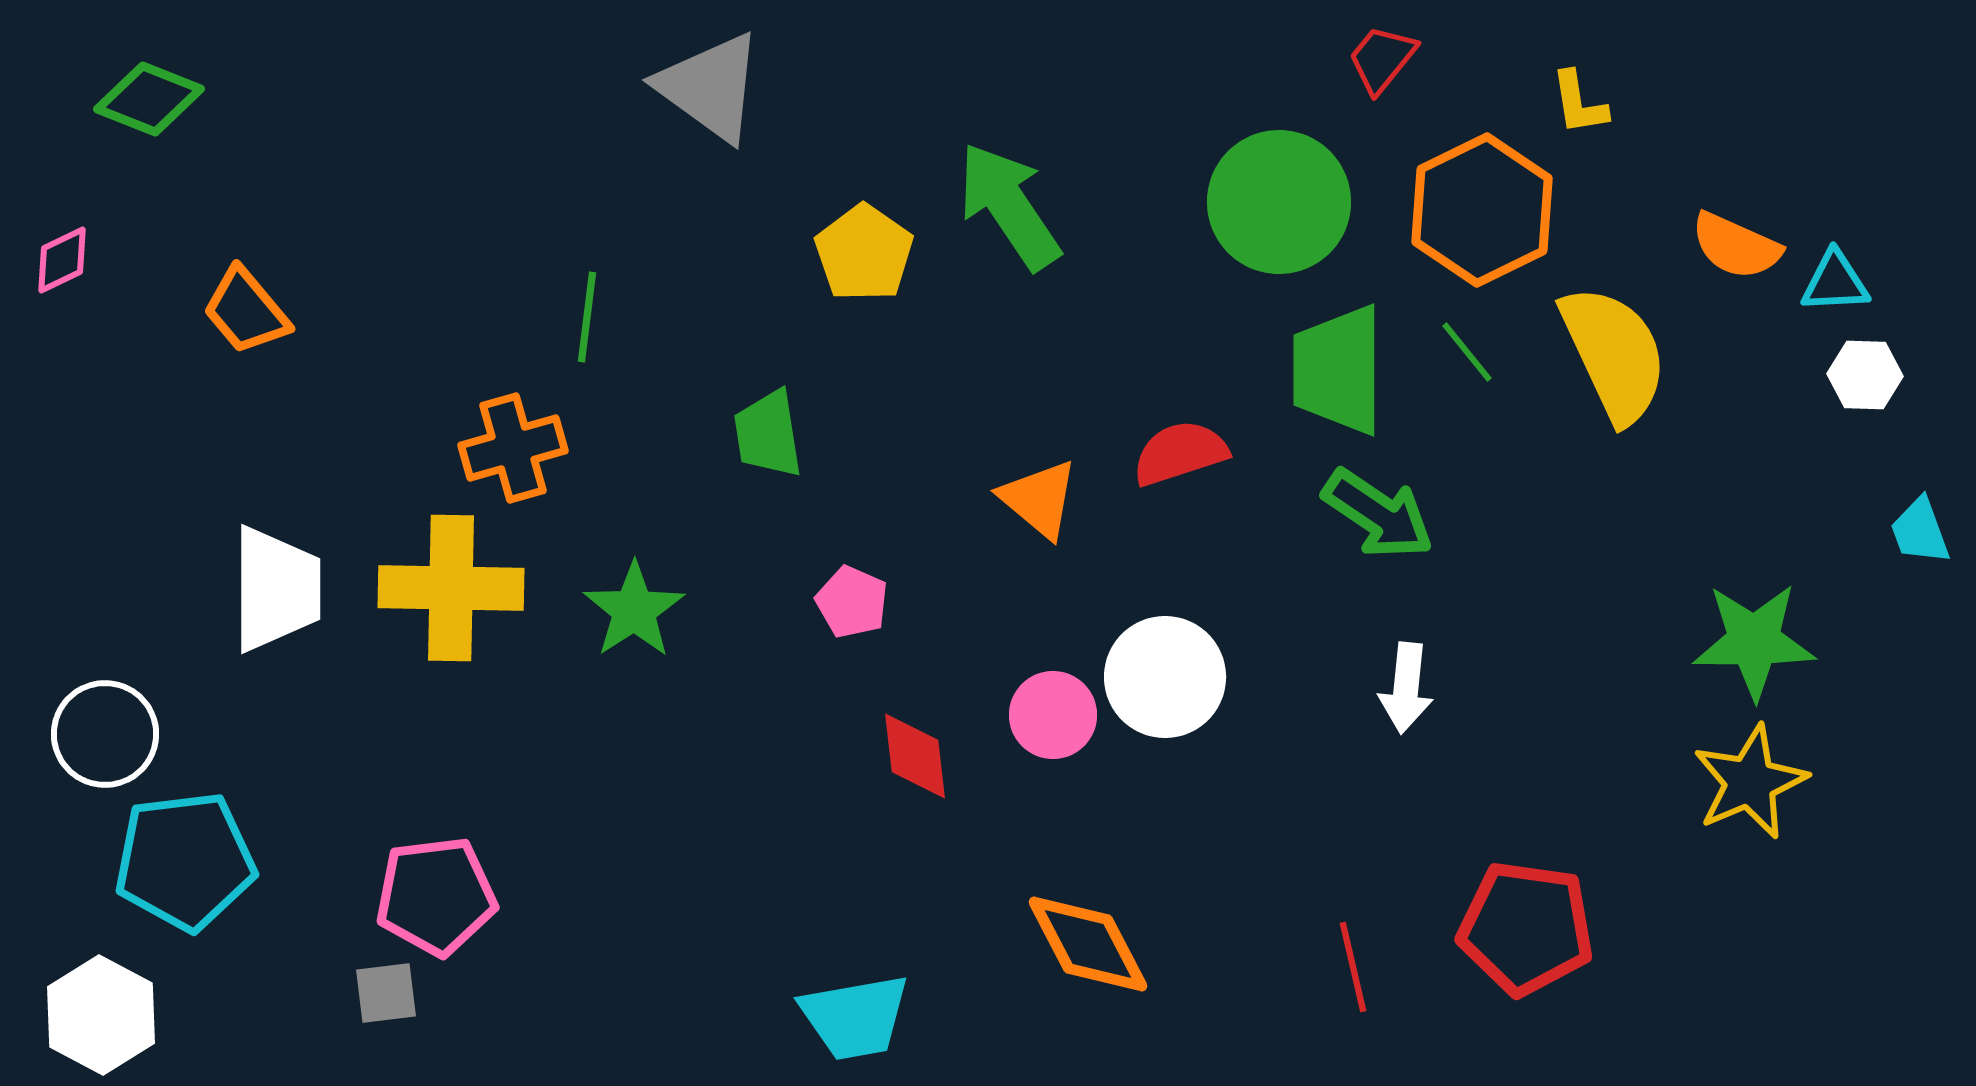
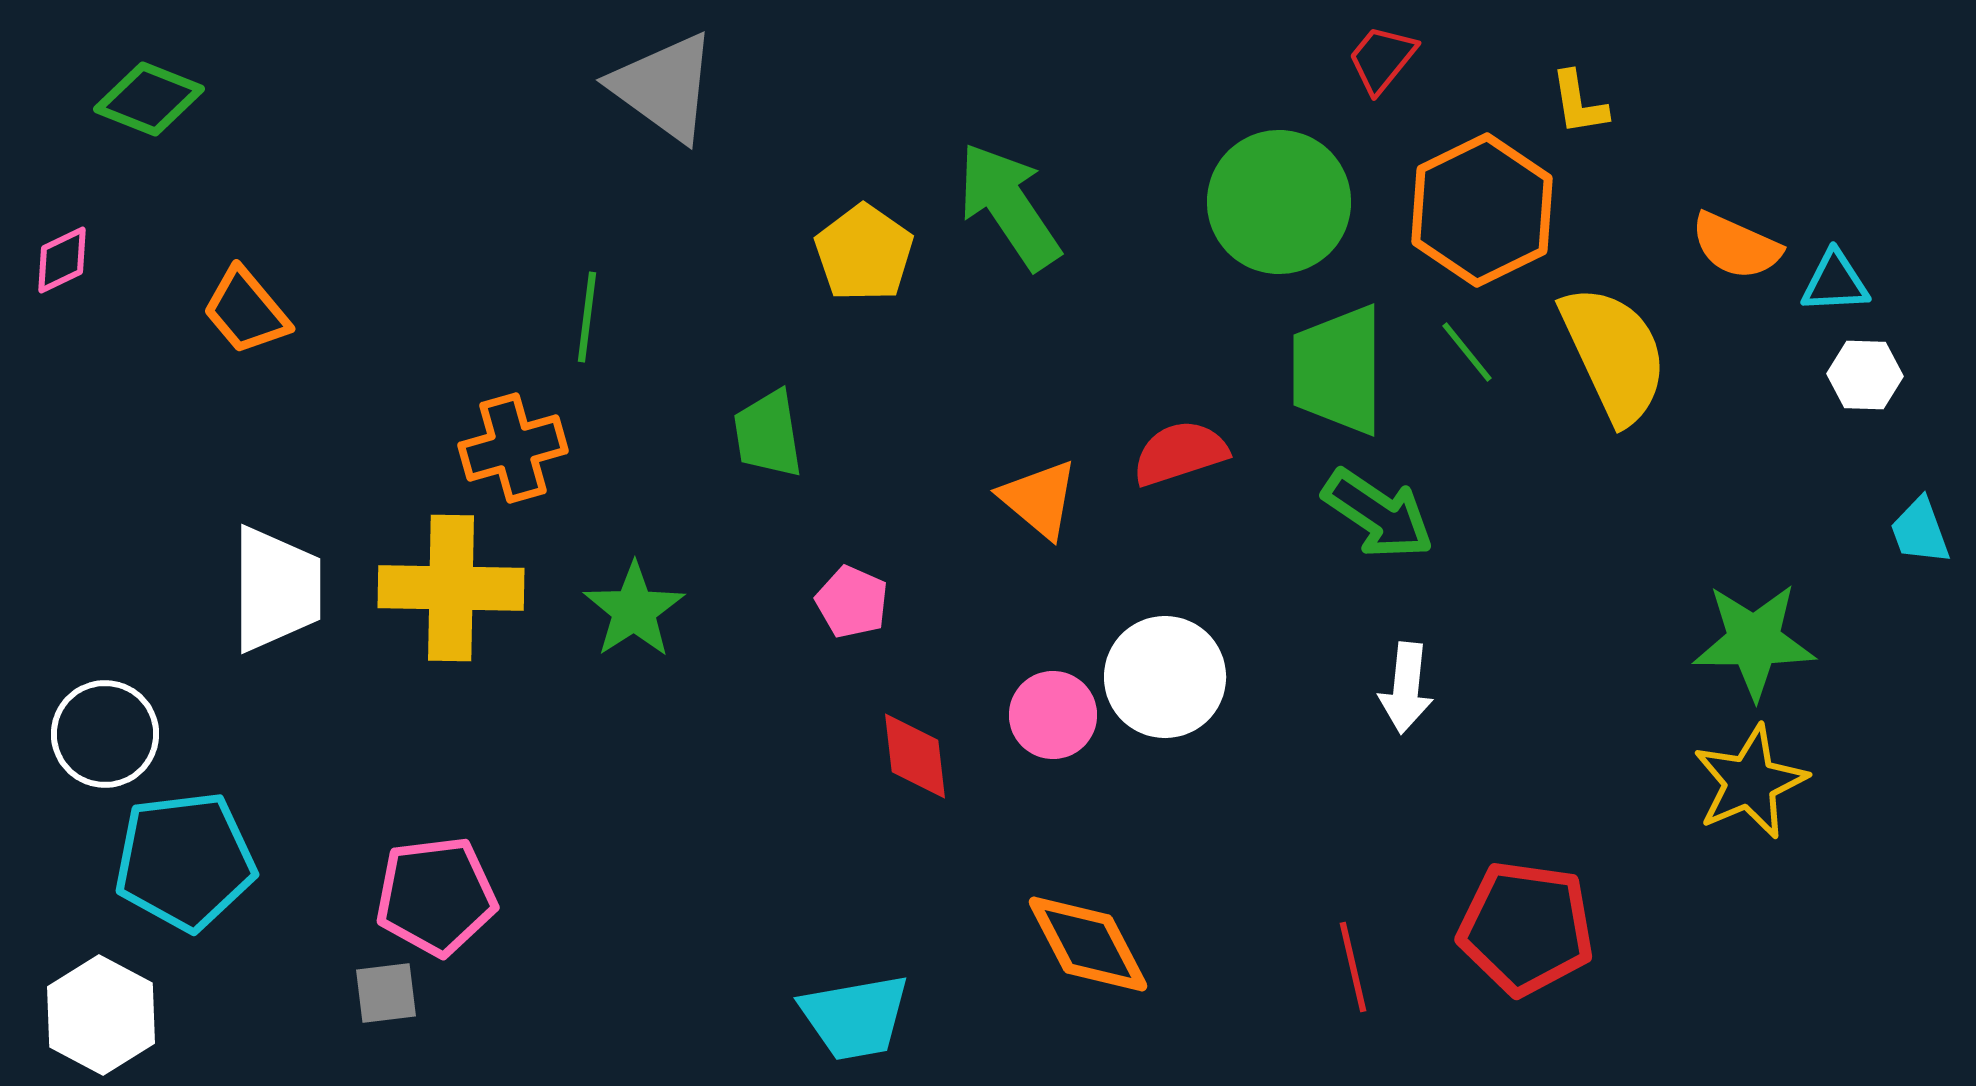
gray triangle at (710, 87): moved 46 px left
